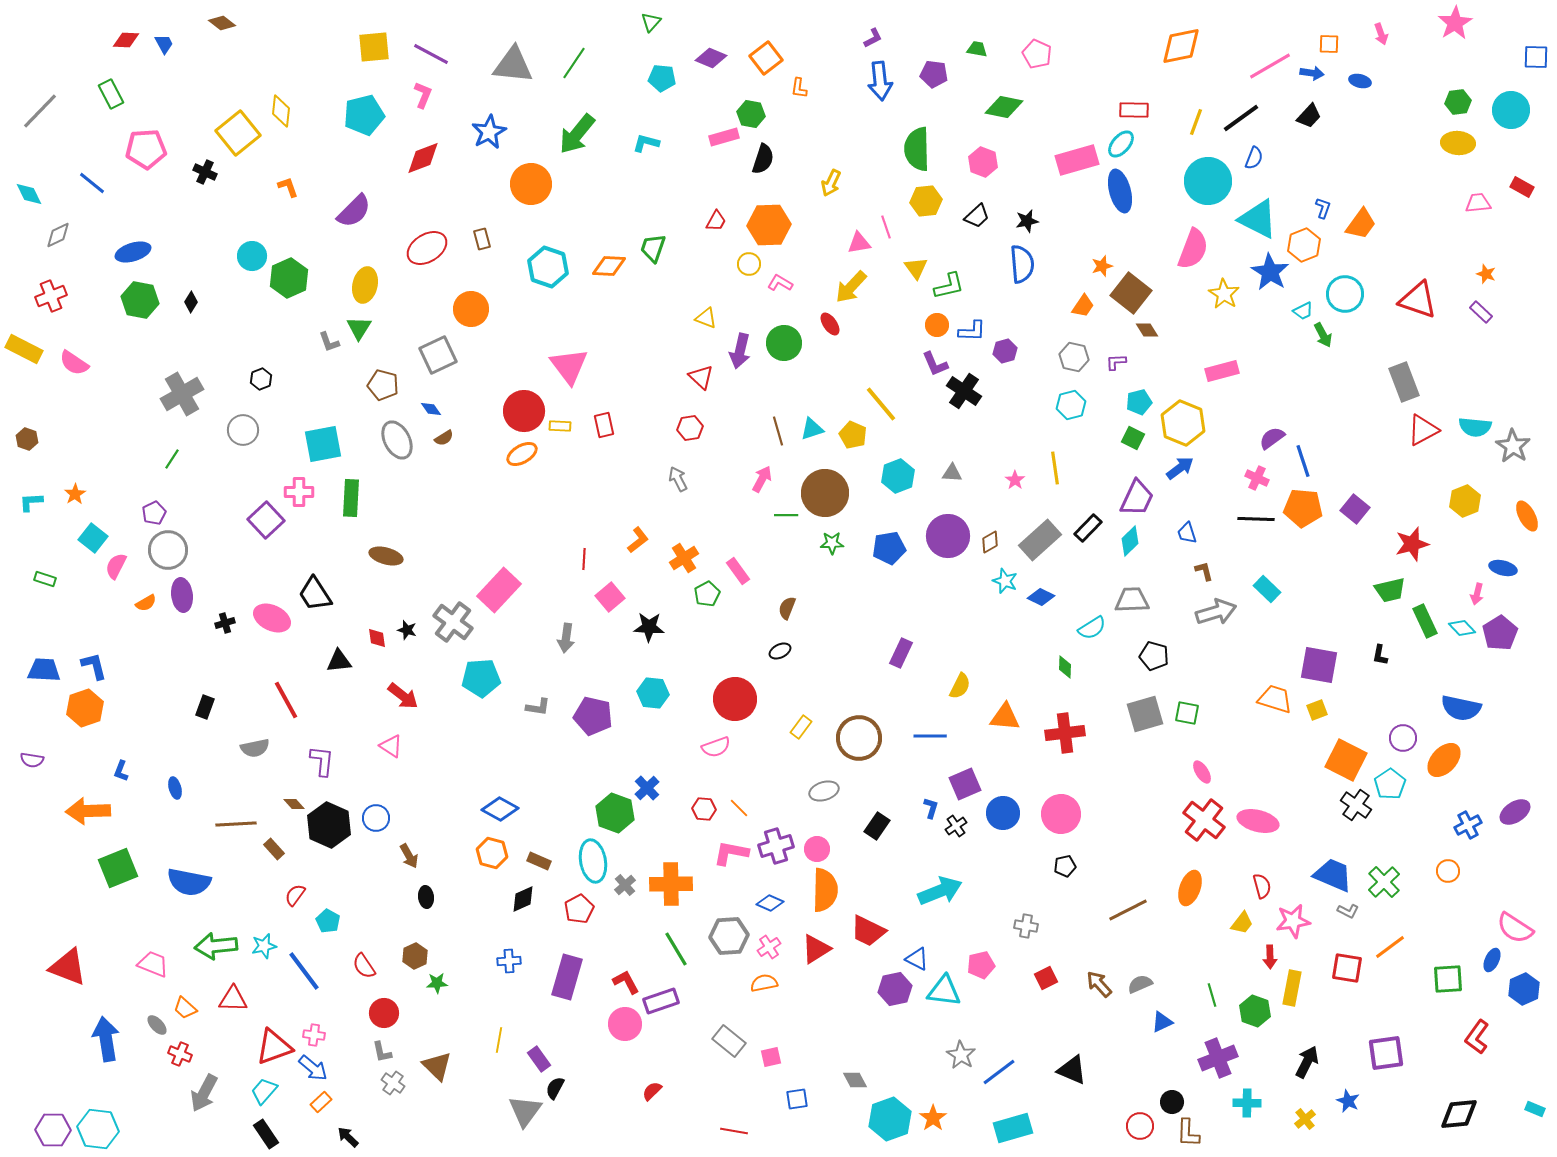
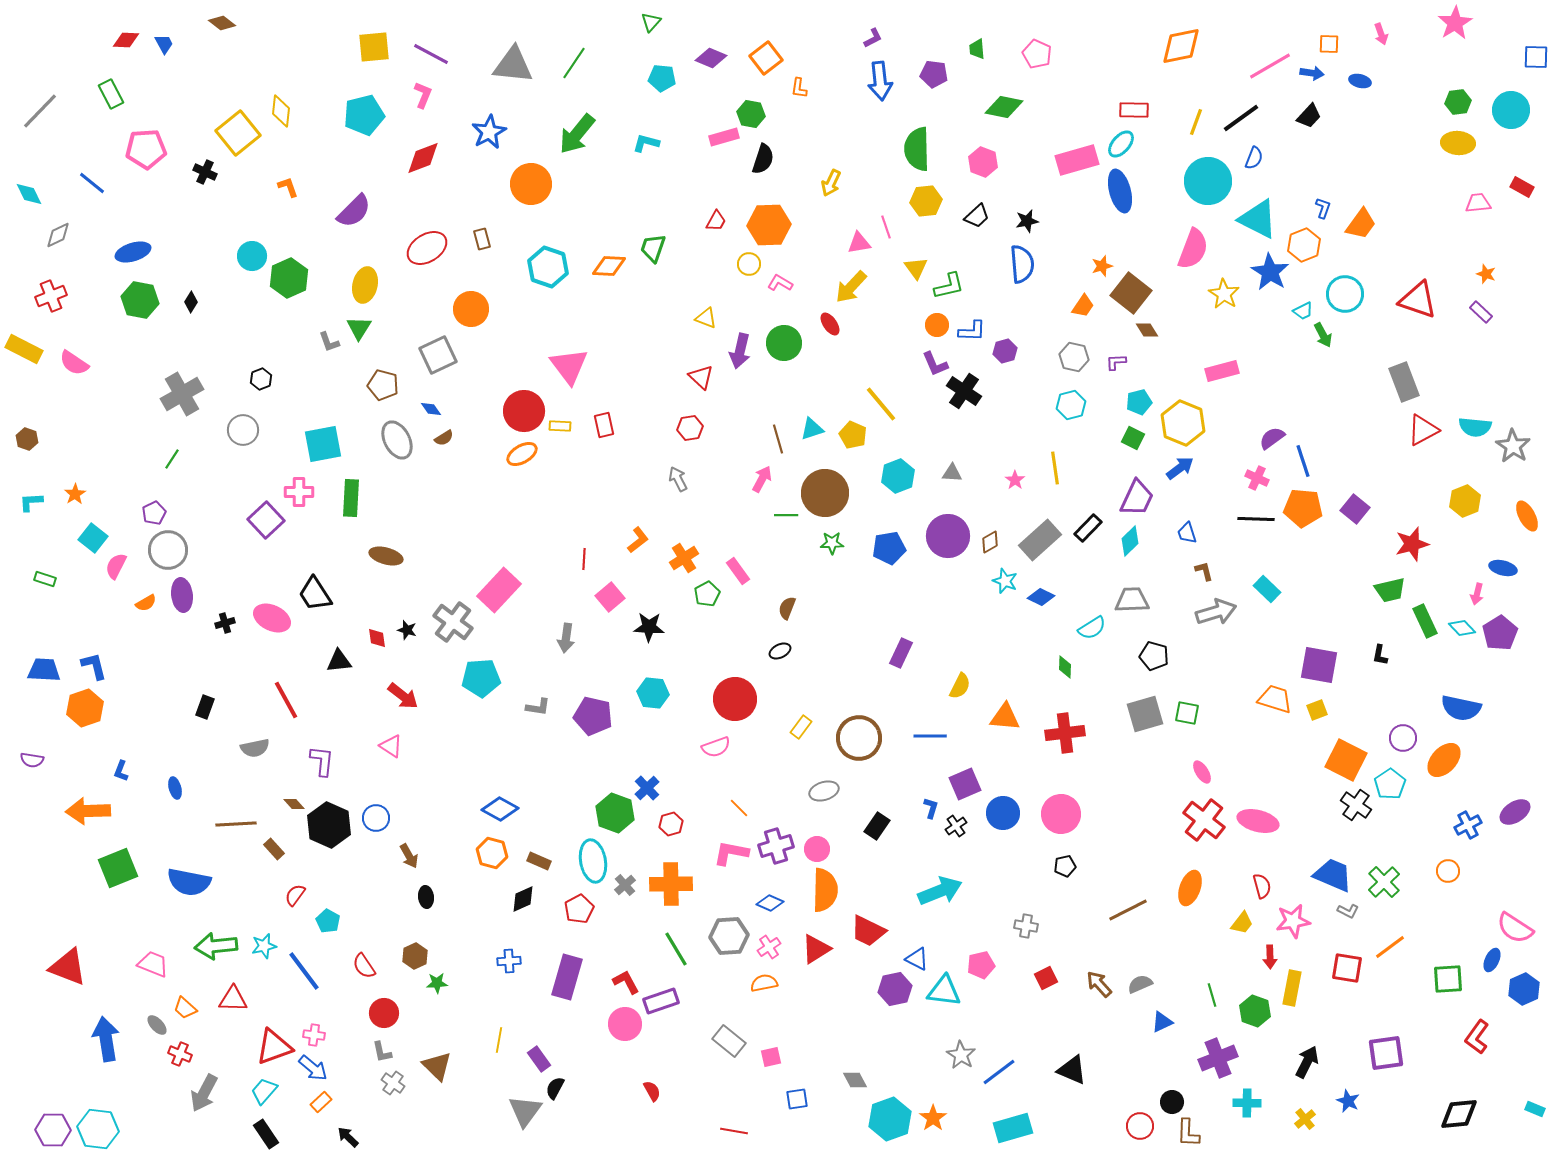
green trapezoid at (977, 49): rotated 105 degrees counterclockwise
brown line at (778, 431): moved 8 px down
red hexagon at (704, 809): moved 33 px left, 15 px down; rotated 20 degrees counterclockwise
red semicircle at (652, 1091): rotated 105 degrees clockwise
